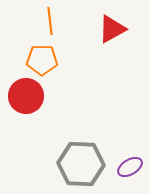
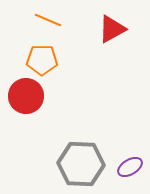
orange line: moved 2 px left, 1 px up; rotated 60 degrees counterclockwise
